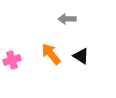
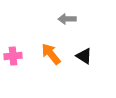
black triangle: moved 3 px right
pink cross: moved 1 px right, 4 px up; rotated 12 degrees clockwise
